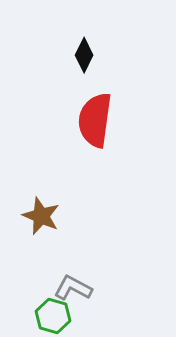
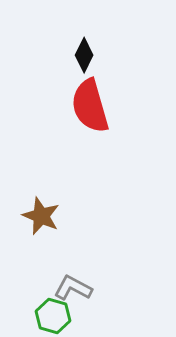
red semicircle: moved 5 px left, 14 px up; rotated 24 degrees counterclockwise
